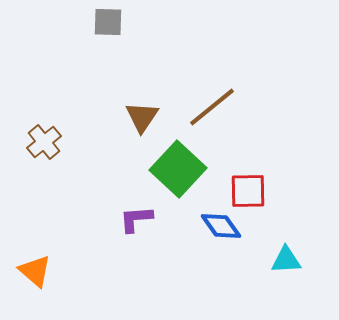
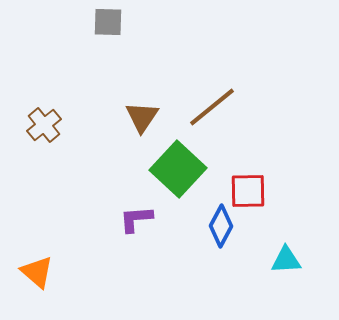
brown cross: moved 17 px up
blue diamond: rotated 63 degrees clockwise
orange triangle: moved 2 px right, 1 px down
